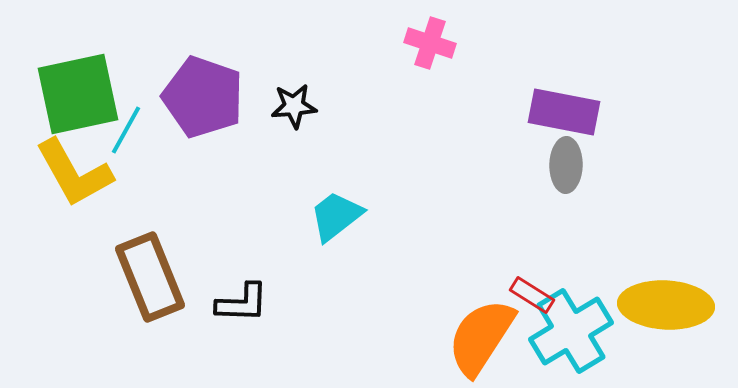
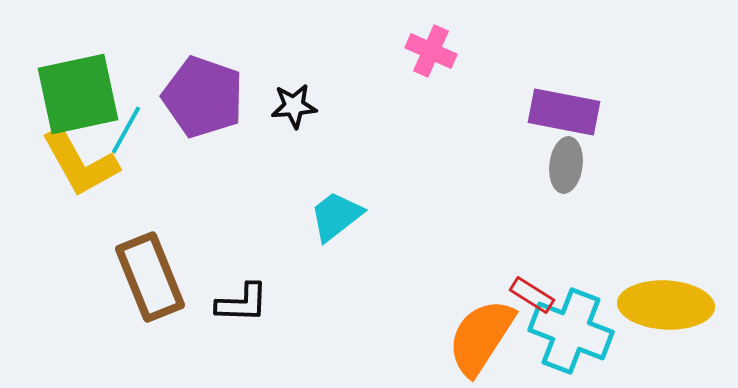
pink cross: moved 1 px right, 8 px down; rotated 6 degrees clockwise
gray ellipse: rotated 6 degrees clockwise
yellow L-shape: moved 6 px right, 10 px up
cyan cross: rotated 38 degrees counterclockwise
